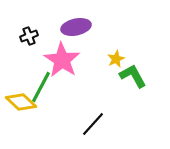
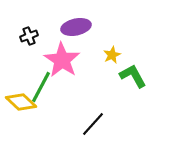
yellow star: moved 4 px left, 4 px up
